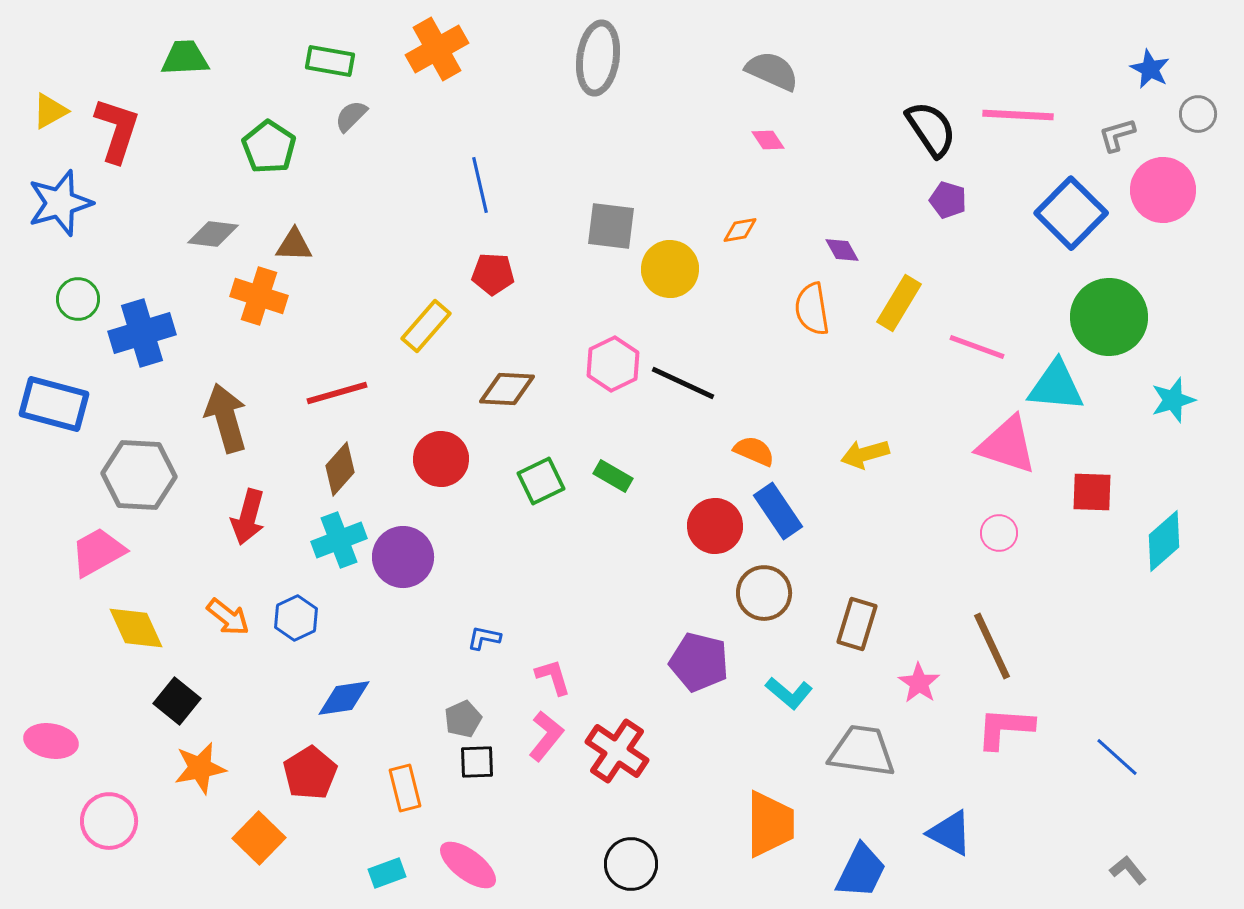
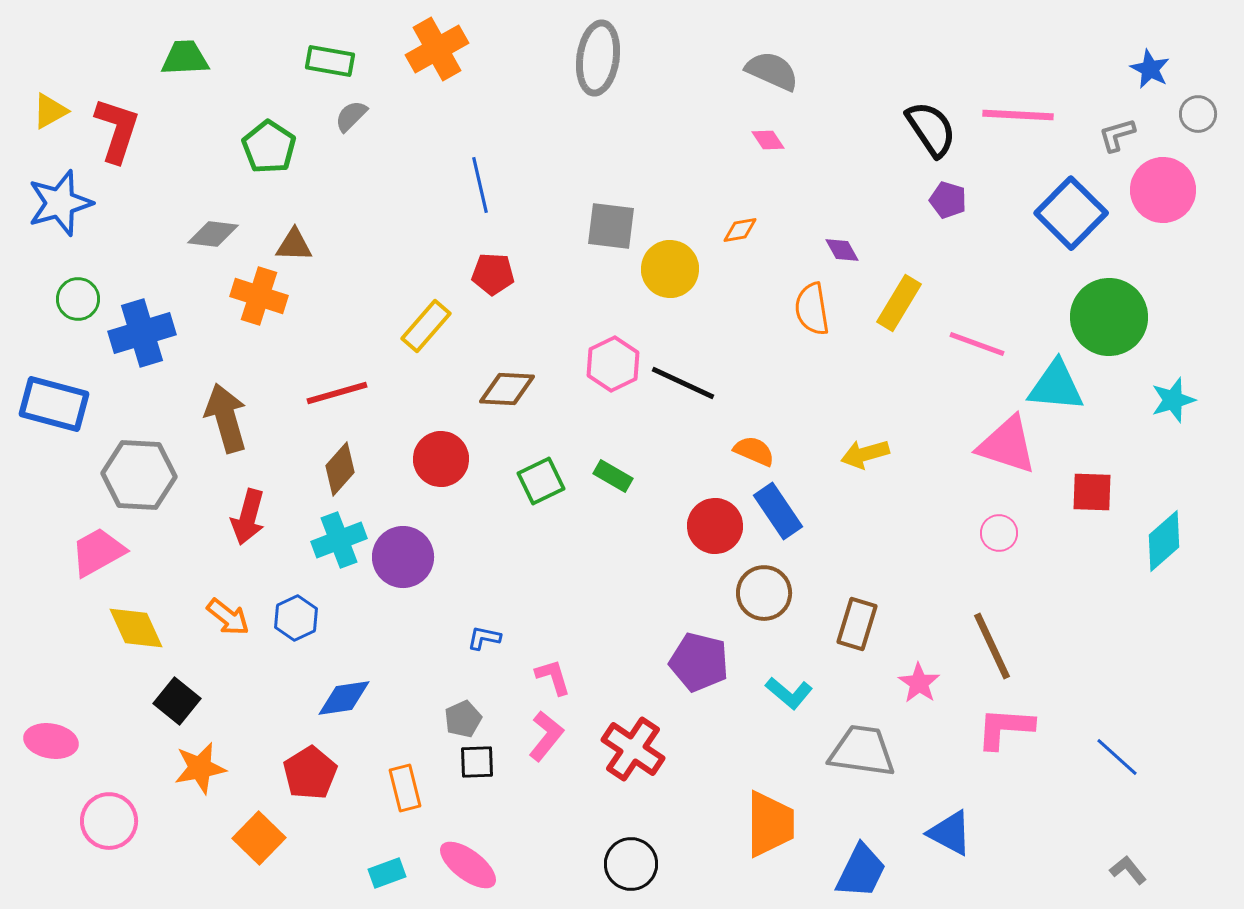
pink line at (977, 347): moved 3 px up
red cross at (617, 751): moved 16 px right, 2 px up
